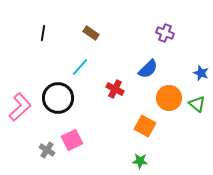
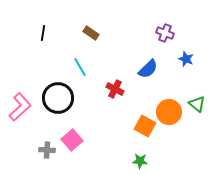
cyan line: rotated 72 degrees counterclockwise
blue star: moved 15 px left, 14 px up
orange circle: moved 14 px down
pink square: rotated 15 degrees counterclockwise
gray cross: rotated 28 degrees counterclockwise
